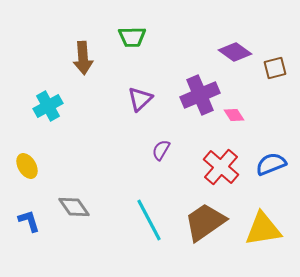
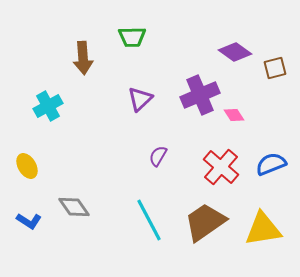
purple semicircle: moved 3 px left, 6 px down
blue L-shape: rotated 140 degrees clockwise
